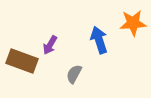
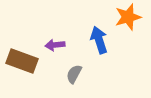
orange star: moved 5 px left, 6 px up; rotated 12 degrees counterclockwise
purple arrow: moved 5 px right; rotated 54 degrees clockwise
